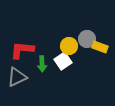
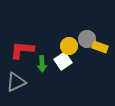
gray triangle: moved 1 px left, 5 px down
